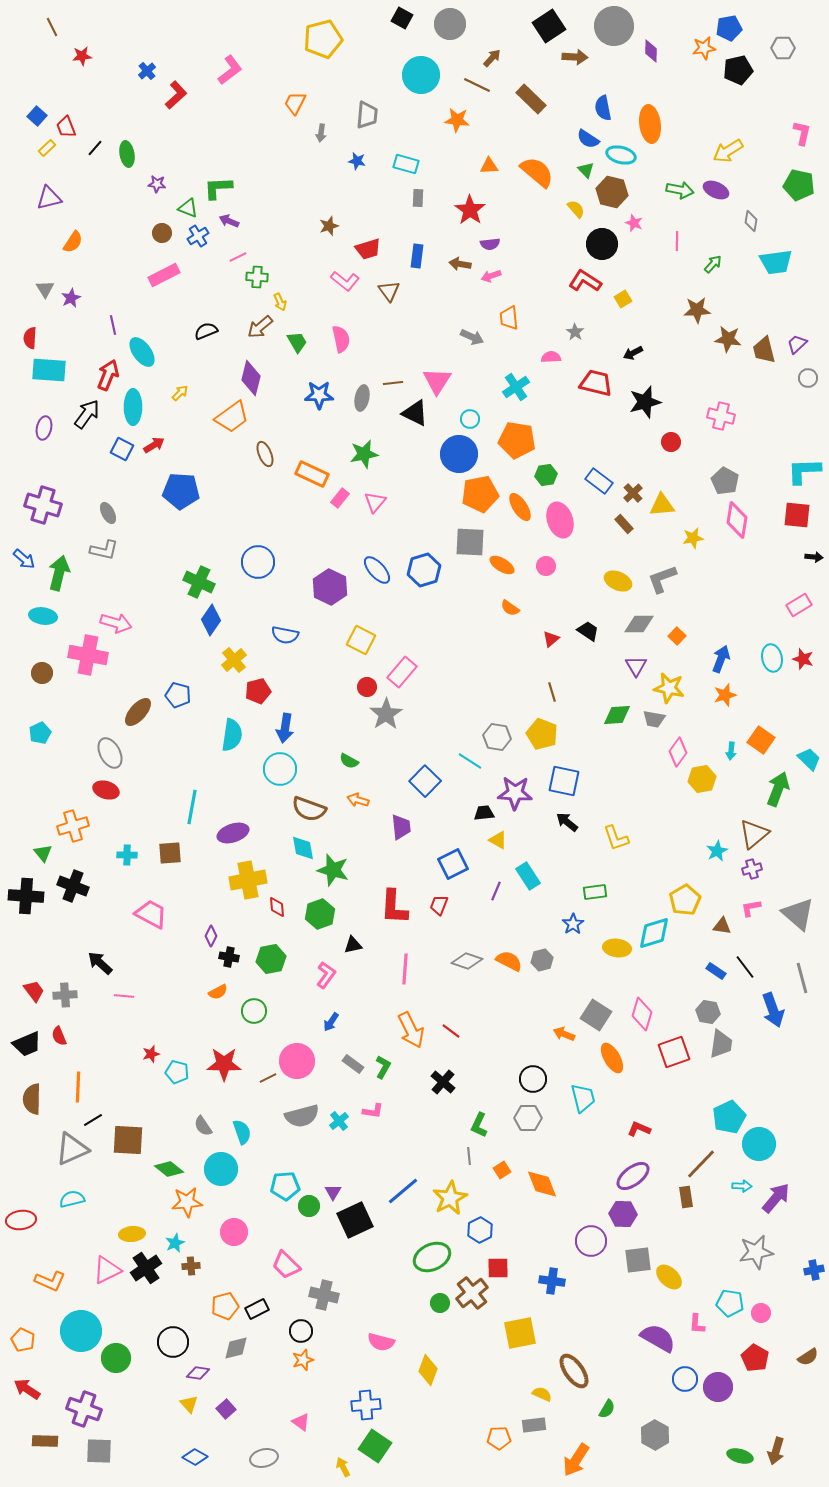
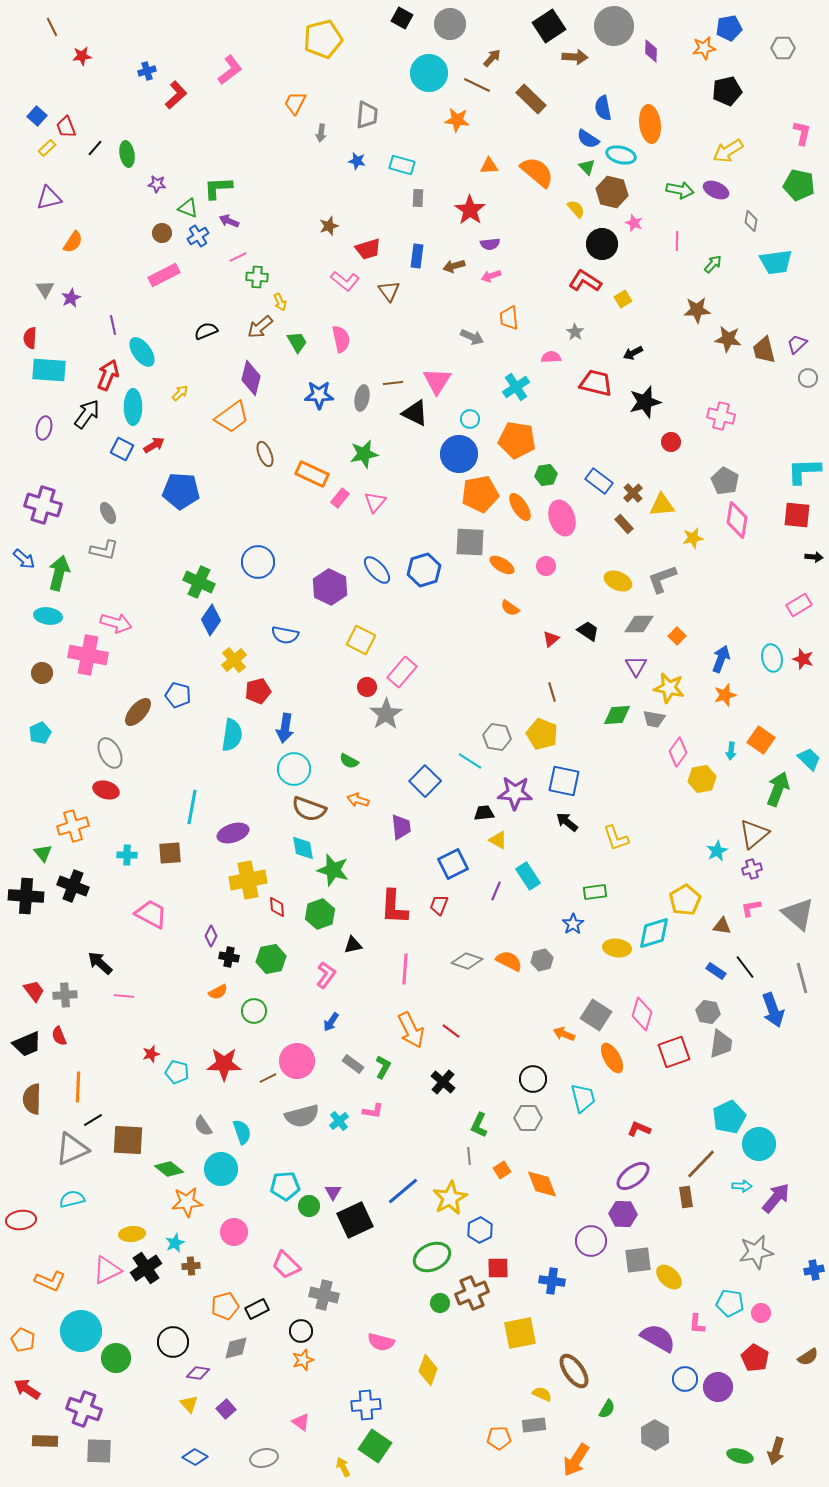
black pentagon at (738, 70): moved 11 px left, 21 px down
blue cross at (147, 71): rotated 24 degrees clockwise
cyan circle at (421, 75): moved 8 px right, 2 px up
cyan rectangle at (406, 164): moved 4 px left, 1 px down
green triangle at (586, 170): moved 1 px right, 3 px up
brown arrow at (460, 264): moved 6 px left, 2 px down; rotated 25 degrees counterclockwise
pink ellipse at (560, 520): moved 2 px right, 2 px up
cyan ellipse at (43, 616): moved 5 px right
cyan circle at (280, 769): moved 14 px right
brown cross at (472, 1293): rotated 16 degrees clockwise
